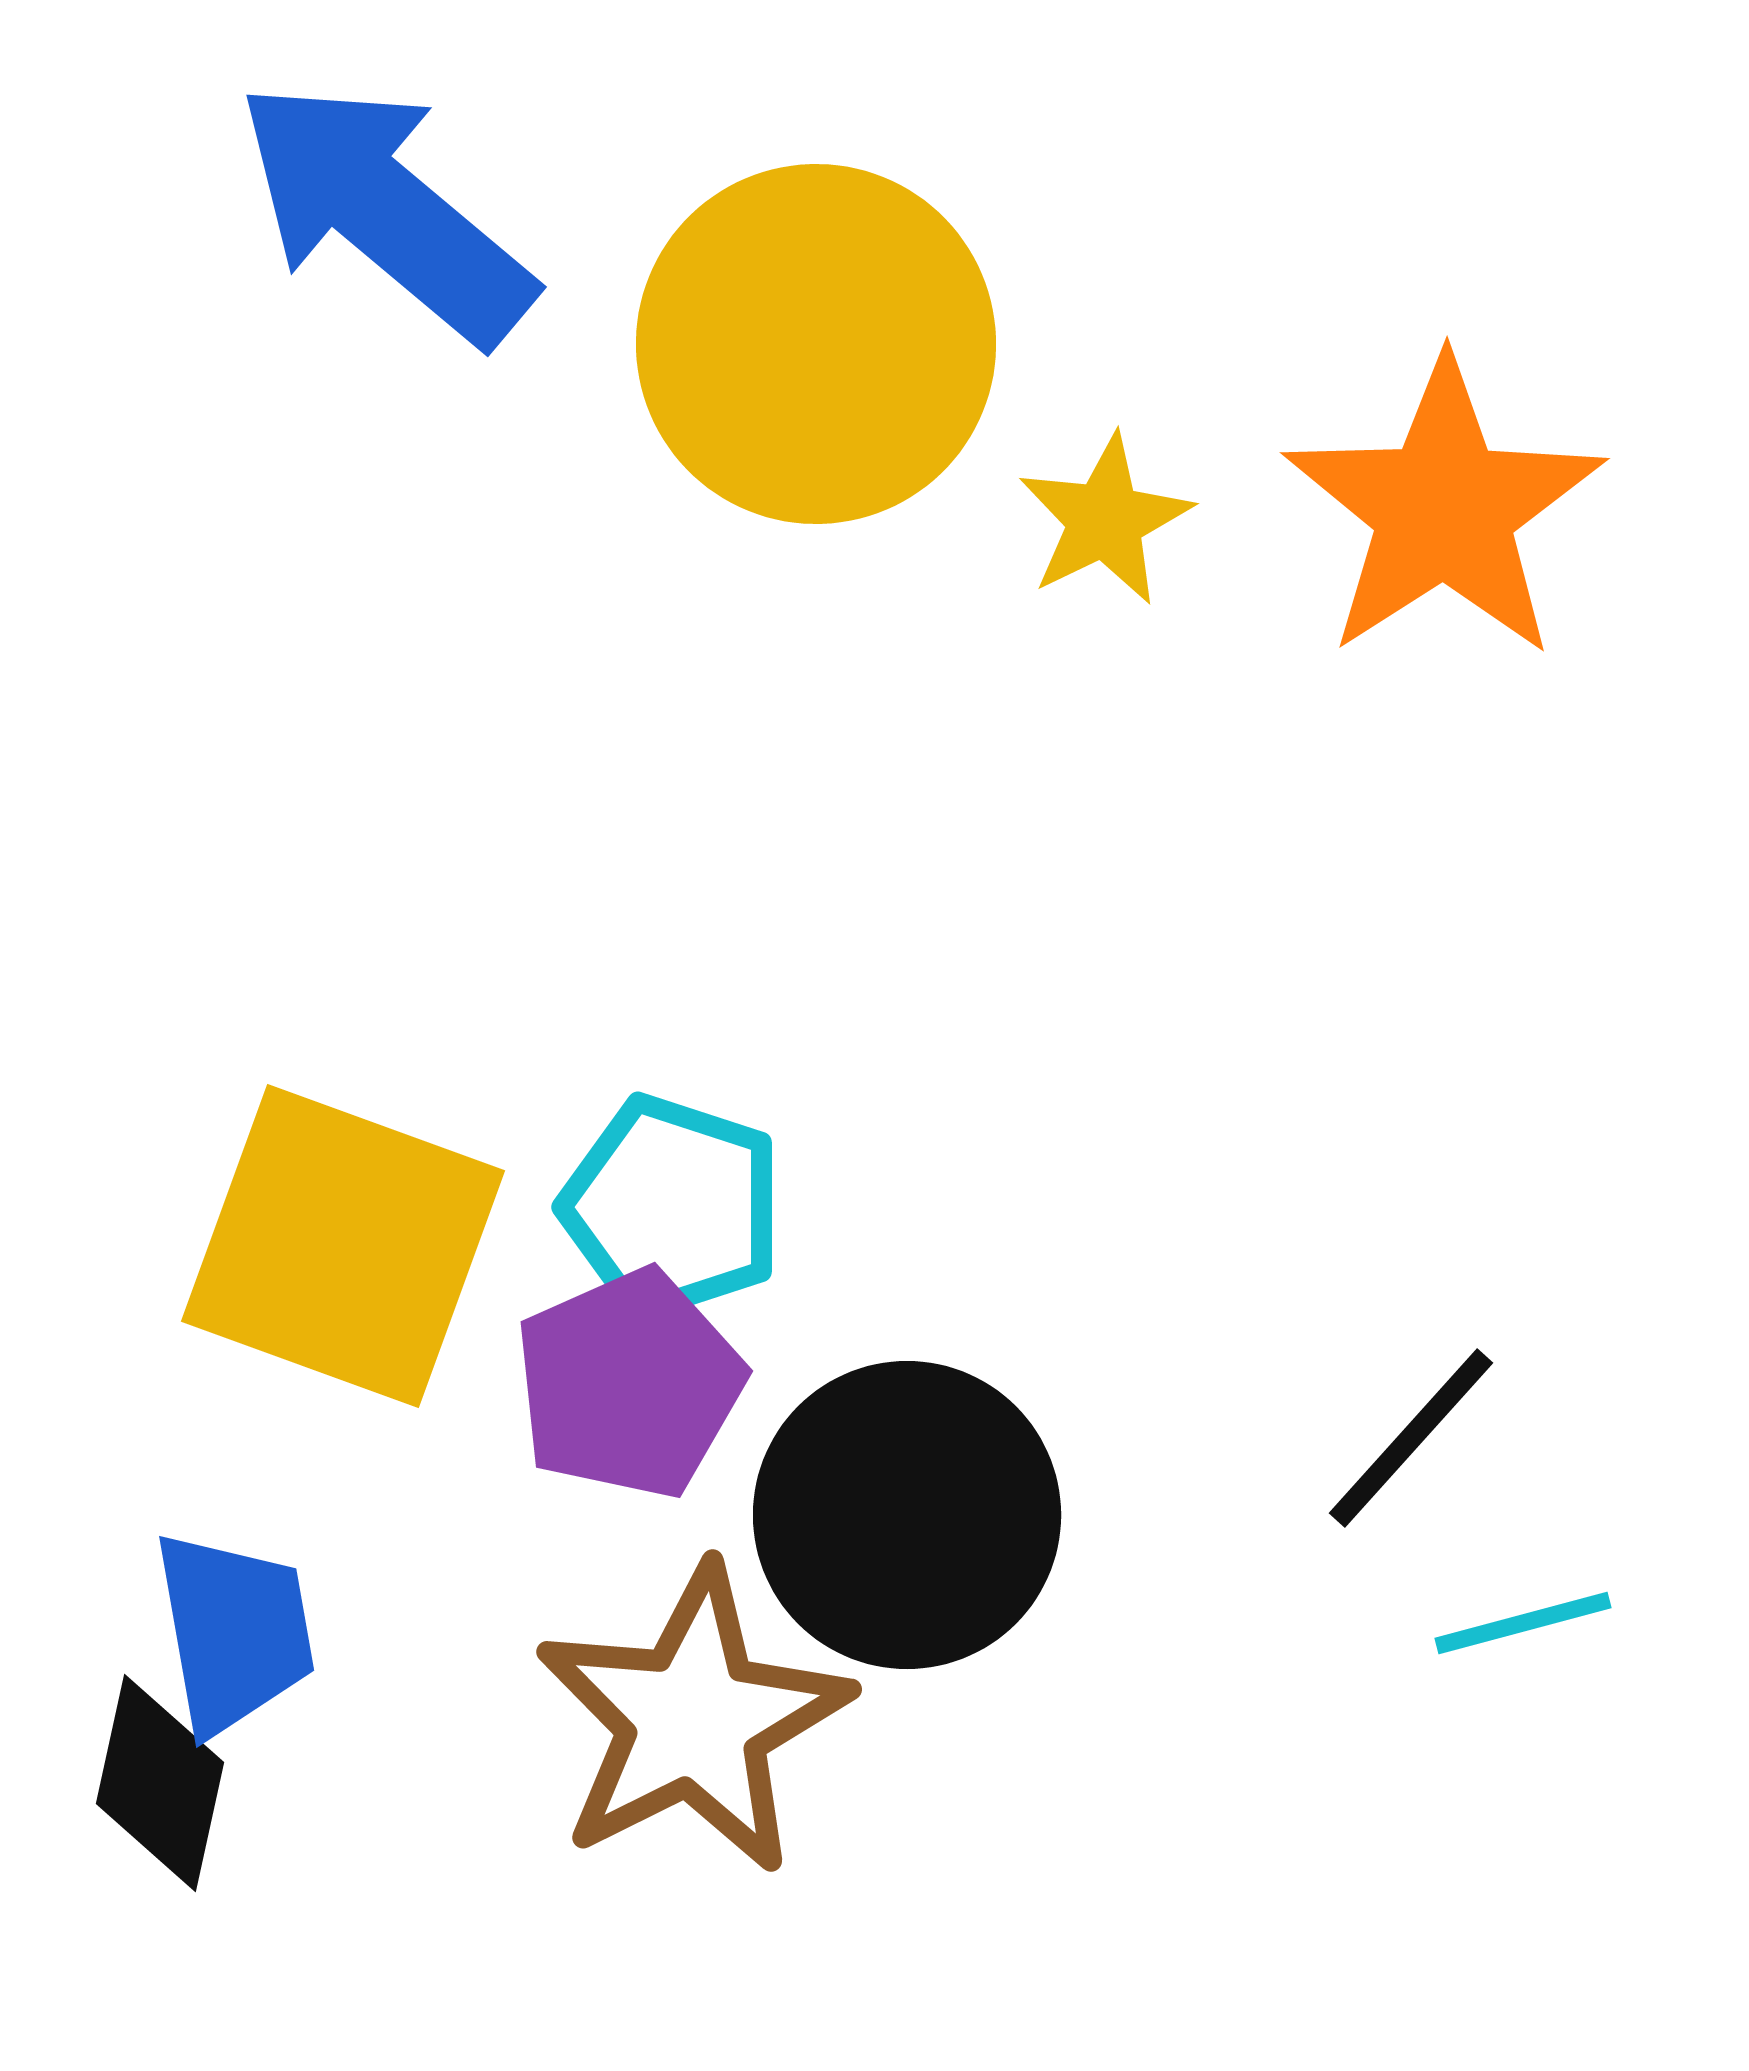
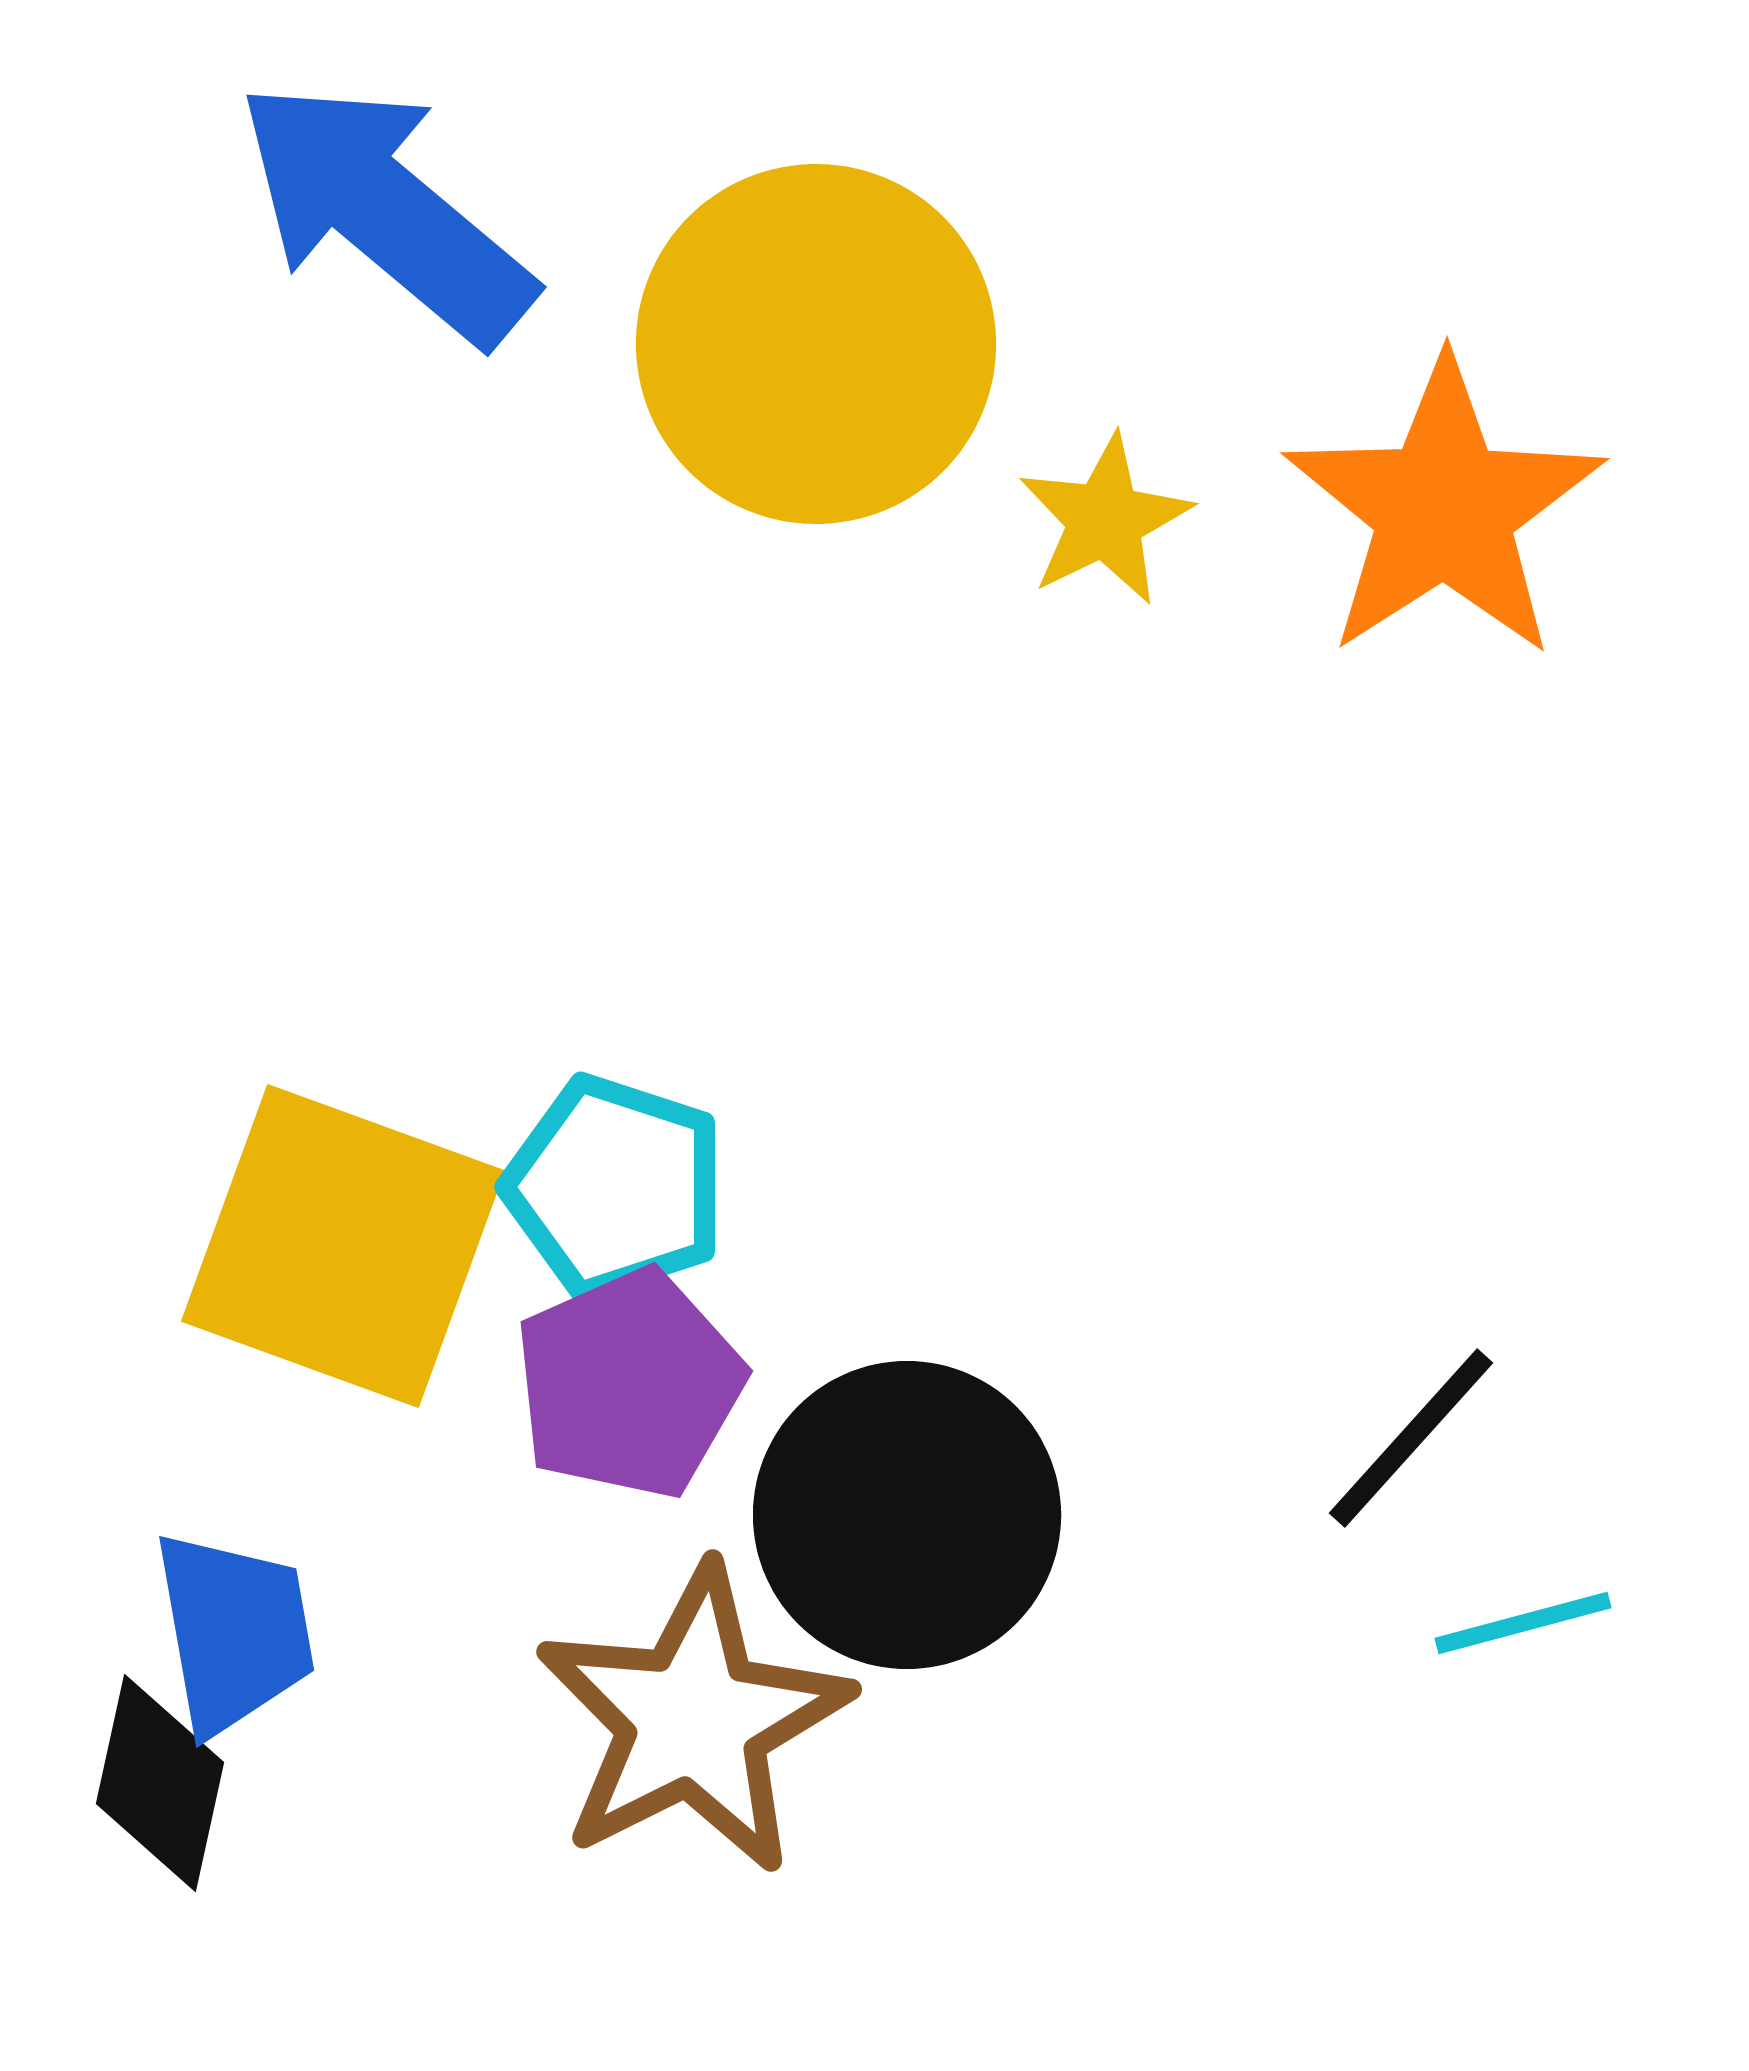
cyan pentagon: moved 57 px left, 20 px up
